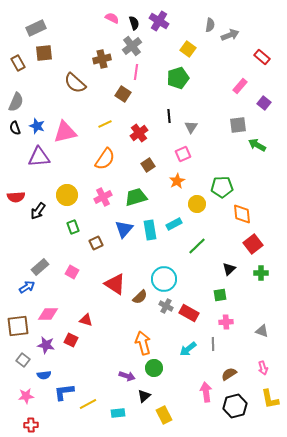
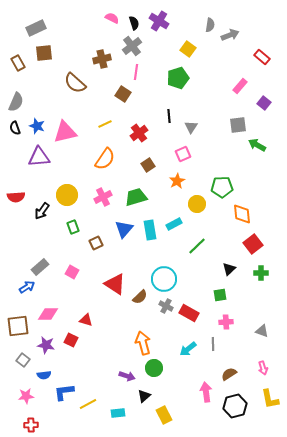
black arrow at (38, 211): moved 4 px right
